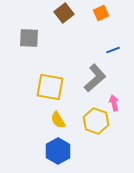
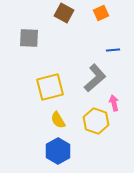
brown square: rotated 24 degrees counterclockwise
blue line: rotated 16 degrees clockwise
yellow square: rotated 24 degrees counterclockwise
